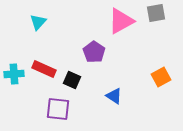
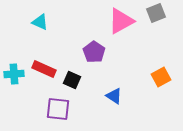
gray square: rotated 12 degrees counterclockwise
cyan triangle: moved 2 px right; rotated 48 degrees counterclockwise
